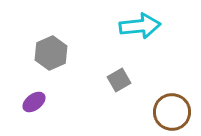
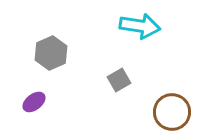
cyan arrow: rotated 15 degrees clockwise
